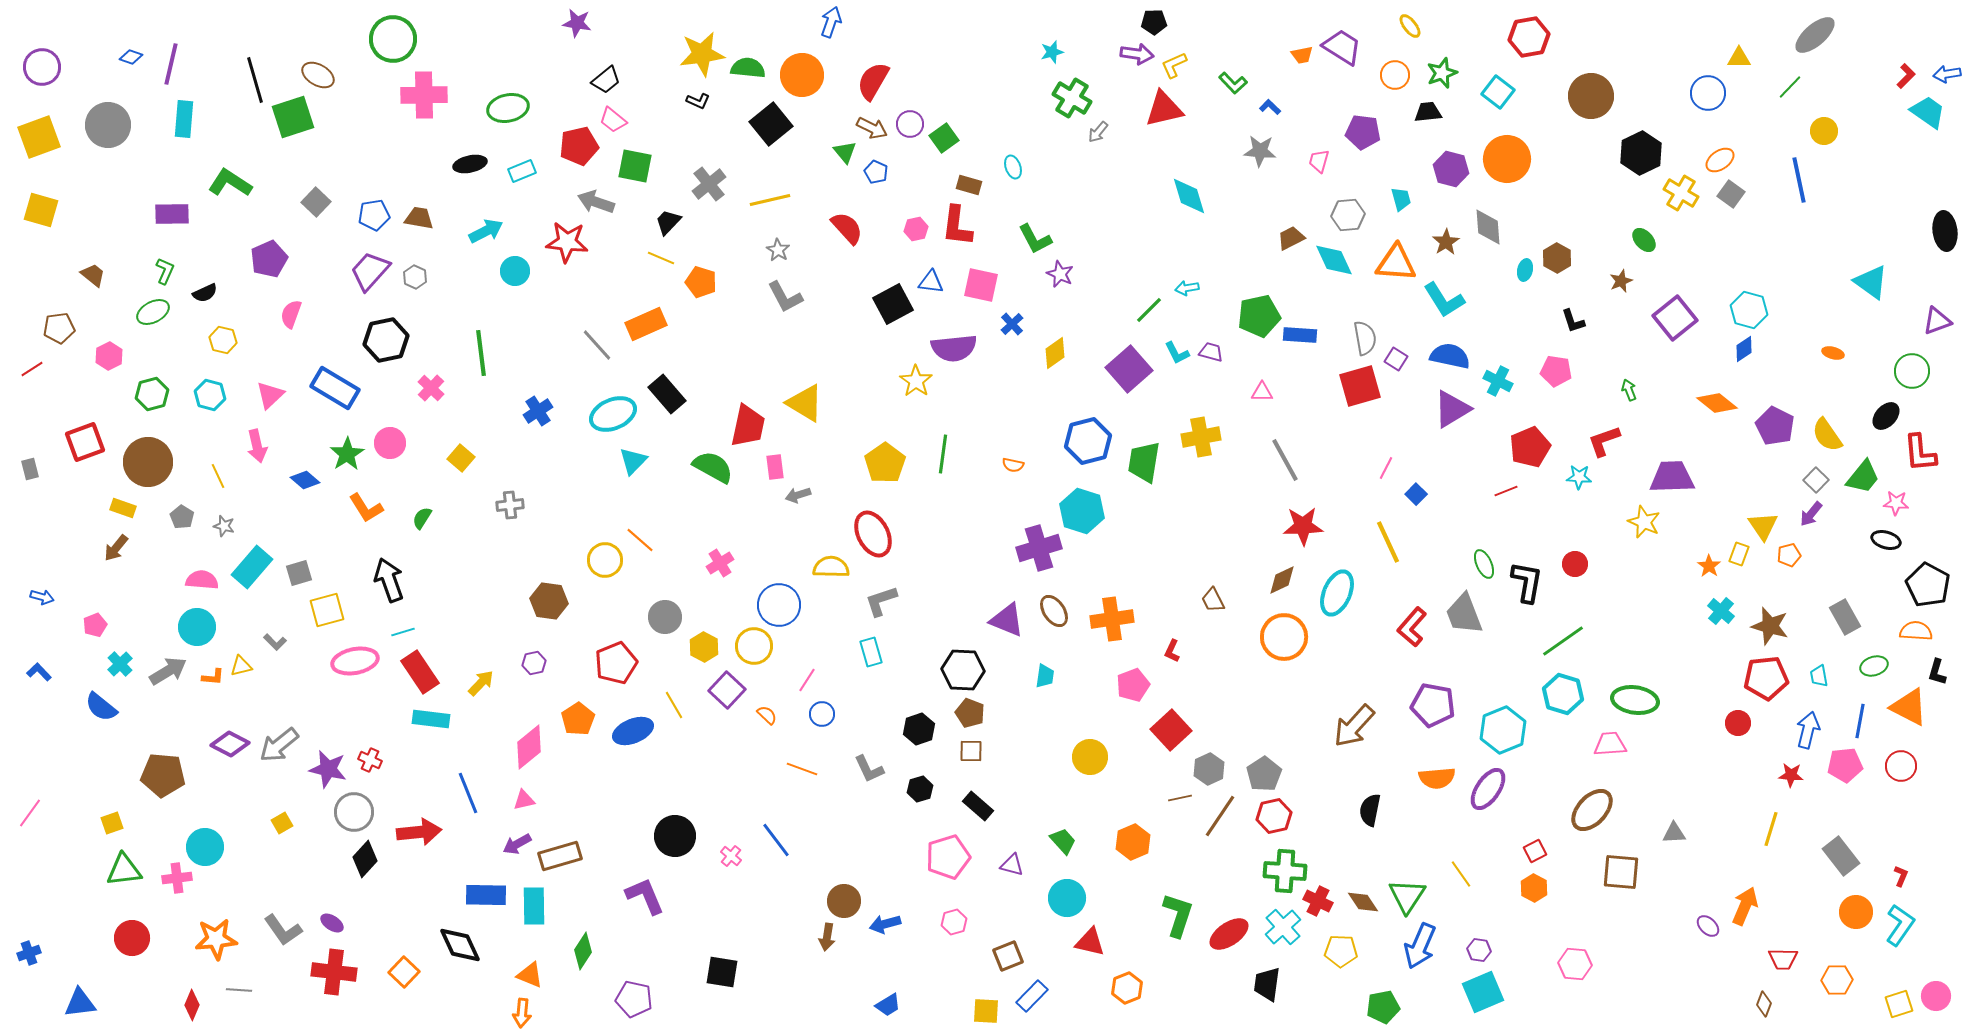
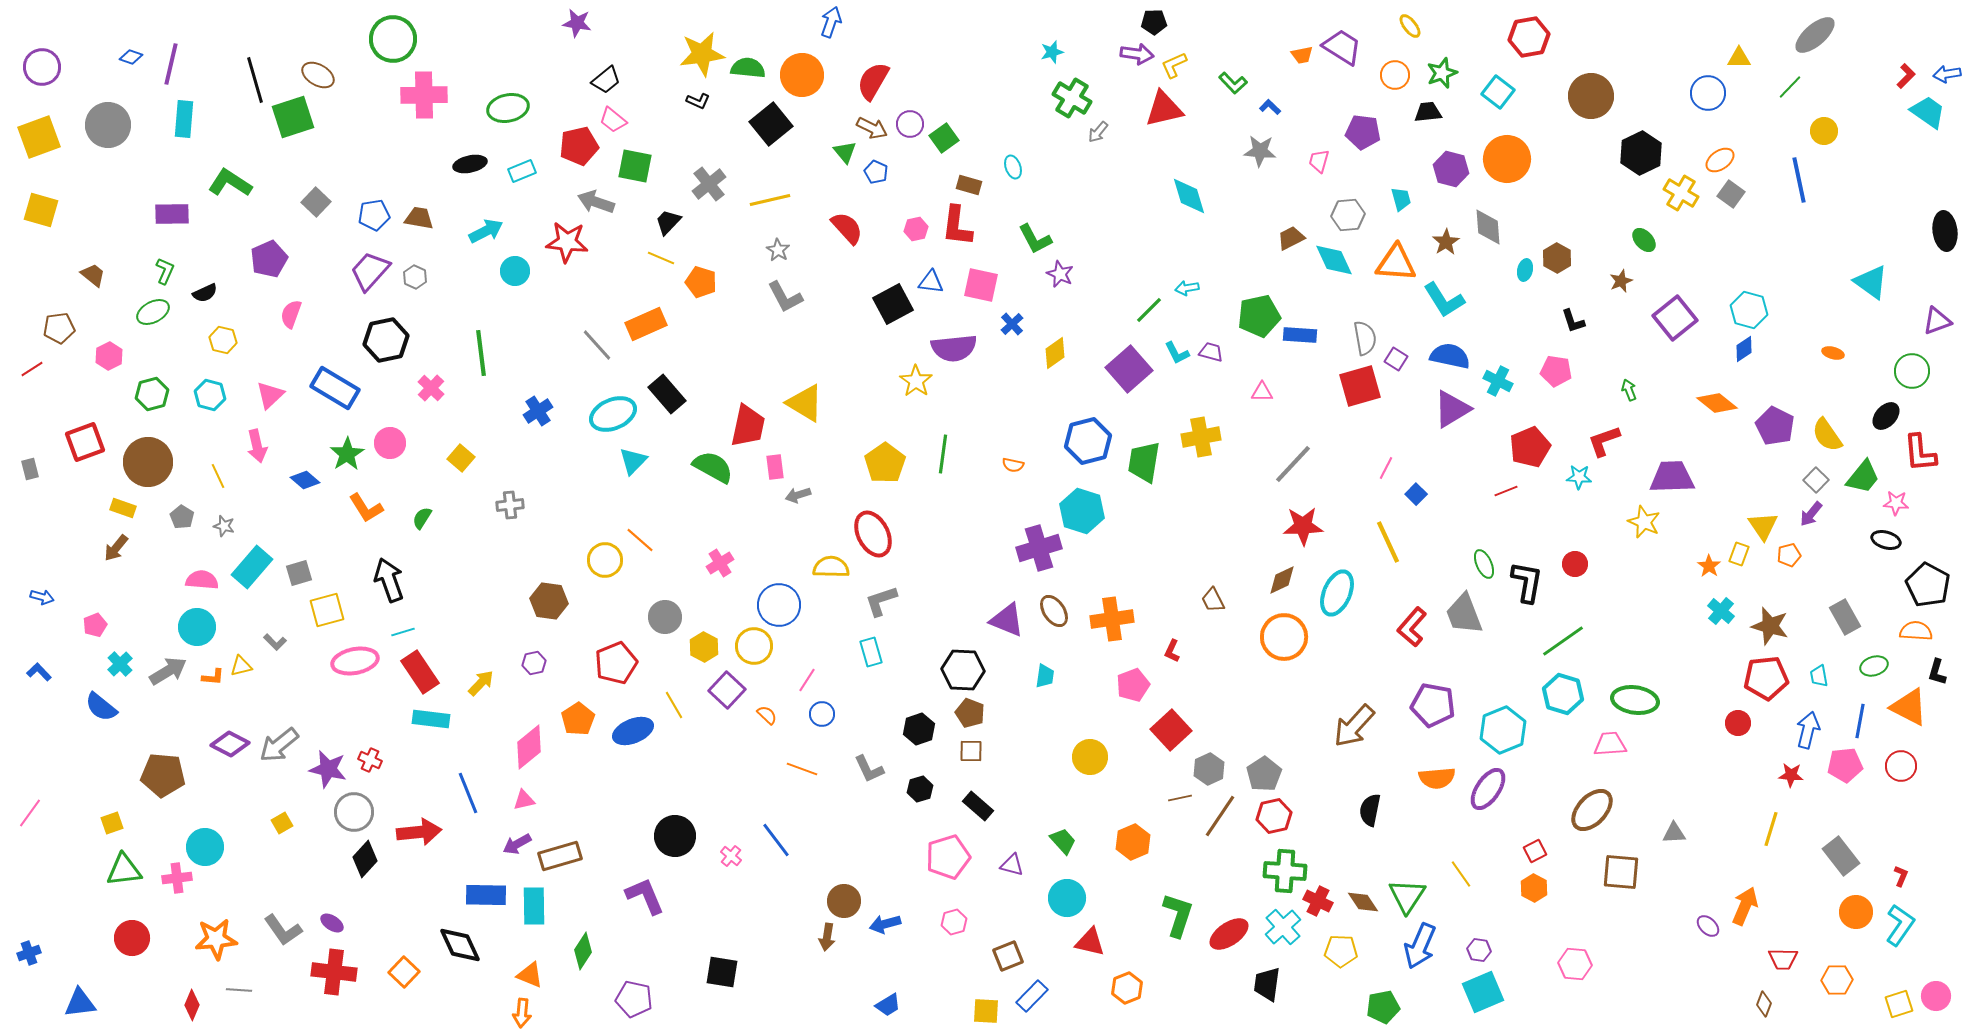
gray line at (1285, 460): moved 8 px right, 4 px down; rotated 72 degrees clockwise
